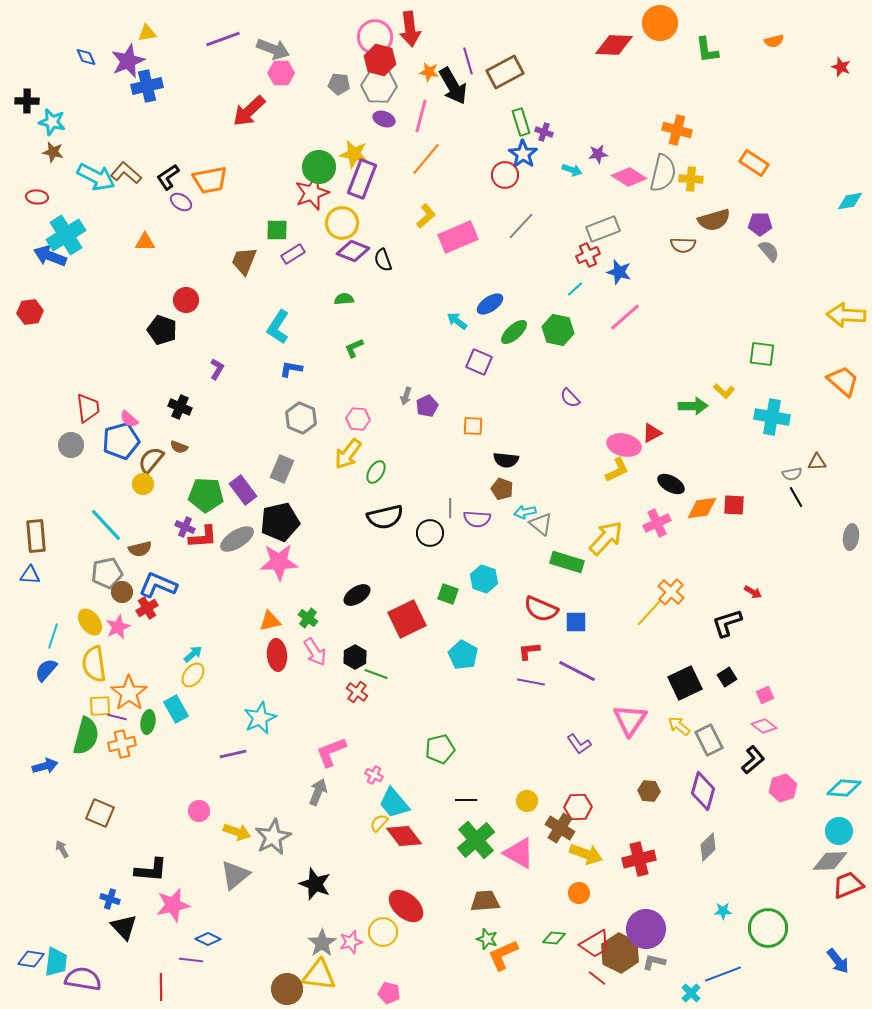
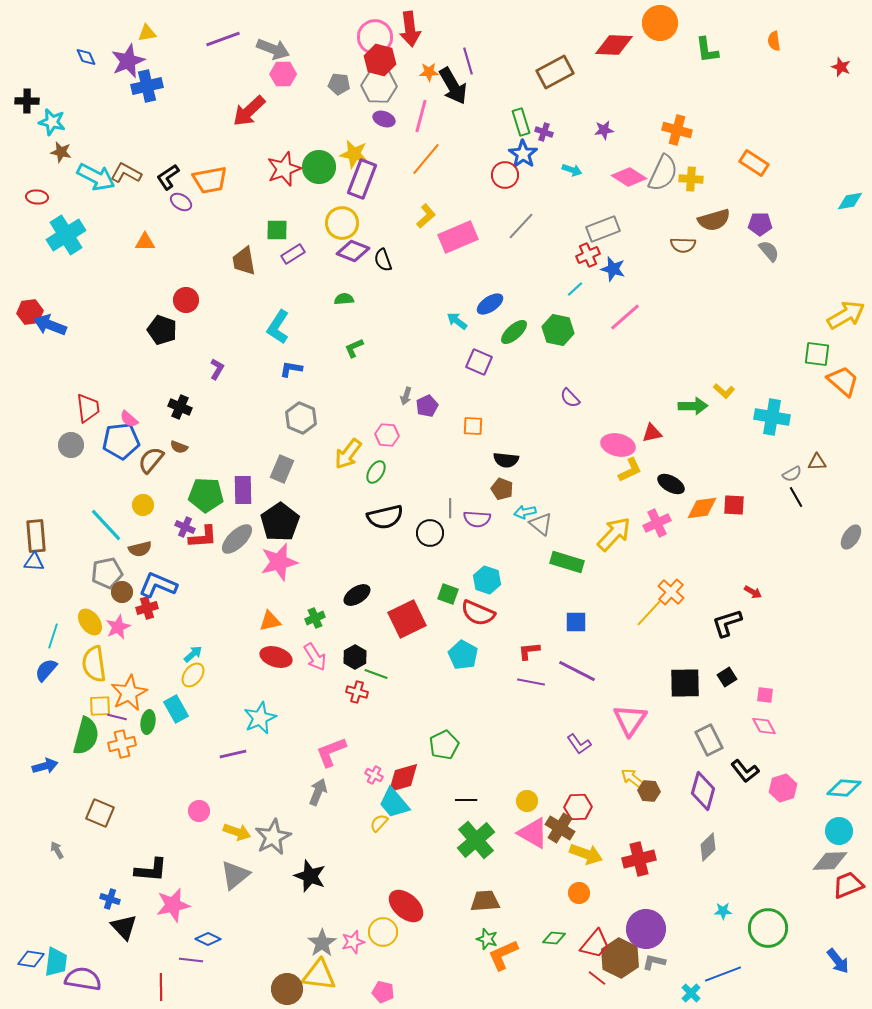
orange semicircle at (774, 41): rotated 96 degrees clockwise
orange star at (429, 72): rotated 12 degrees counterclockwise
brown rectangle at (505, 72): moved 50 px right
pink hexagon at (281, 73): moved 2 px right, 1 px down
brown star at (53, 152): moved 8 px right
purple star at (598, 154): moved 6 px right, 24 px up
brown L-shape at (126, 173): rotated 12 degrees counterclockwise
gray semicircle at (663, 173): rotated 12 degrees clockwise
red star at (312, 193): moved 28 px left, 24 px up
blue arrow at (50, 256): moved 69 px down
brown trapezoid at (244, 261): rotated 32 degrees counterclockwise
blue star at (619, 272): moved 6 px left, 3 px up
yellow arrow at (846, 315): rotated 147 degrees clockwise
green square at (762, 354): moved 55 px right
pink hexagon at (358, 419): moved 29 px right, 16 px down
red triangle at (652, 433): rotated 15 degrees clockwise
blue pentagon at (121, 441): rotated 9 degrees clockwise
pink ellipse at (624, 445): moved 6 px left
yellow L-shape at (617, 470): moved 13 px right
gray semicircle at (792, 474): rotated 18 degrees counterclockwise
yellow circle at (143, 484): moved 21 px down
purple rectangle at (243, 490): rotated 36 degrees clockwise
black pentagon at (280, 522): rotated 21 degrees counterclockwise
gray ellipse at (851, 537): rotated 25 degrees clockwise
yellow arrow at (606, 538): moved 8 px right, 4 px up
gray ellipse at (237, 539): rotated 12 degrees counterclockwise
pink star at (279, 562): rotated 12 degrees counterclockwise
blue triangle at (30, 575): moved 4 px right, 13 px up
cyan hexagon at (484, 579): moved 3 px right, 1 px down
red cross at (147, 608): rotated 15 degrees clockwise
red semicircle at (541, 609): moved 63 px left, 4 px down
green cross at (308, 618): moved 7 px right; rotated 30 degrees clockwise
pink arrow at (315, 652): moved 5 px down
red ellipse at (277, 655): moved 1 px left, 2 px down; rotated 68 degrees counterclockwise
black square at (685, 683): rotated 24 degrees clockwise
red cross at (357, 692): rotated 20 degrees counterclockwise
orange star at (129, 693): rotated 9 degrees clockwise
pink square at (765, 695): rotated 30 degrees clockwise
yellow arrow at (679, 726): moved 47 px left, 52 px down
pink diamond at (764, 726): rotated 25 degrees clockwise
green pentagon at (440, 749): moved 4 px right, 4 px up; rotated 12 degrees counterclockwise
black L-shape at (753, 760): moved 8 px left, 11 px down; rotated 92 degrees clockwise
red diamond at (404, 836): moved 1 px left, 58 px up; rotated 69 degrees counterclockwise
gray arrow at (62, 849): moved 5 px left, 1 px down
pink triangle at (519, 853): moved 14 px right, 20 px up
black star at (315, 884): moved 5 px left, 8 px up
pink star at (351, 942): moved 2 px right
red trapezoid at (595, 944): rotated 20 degrees counterclockwise
brown hexagon at (620, 953): moved 5 px down
pink pentagon at (389, 993): moved 6 px left, 1 px up
